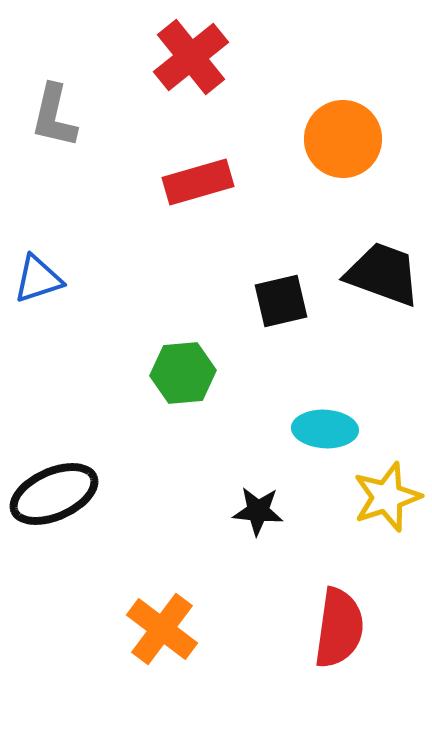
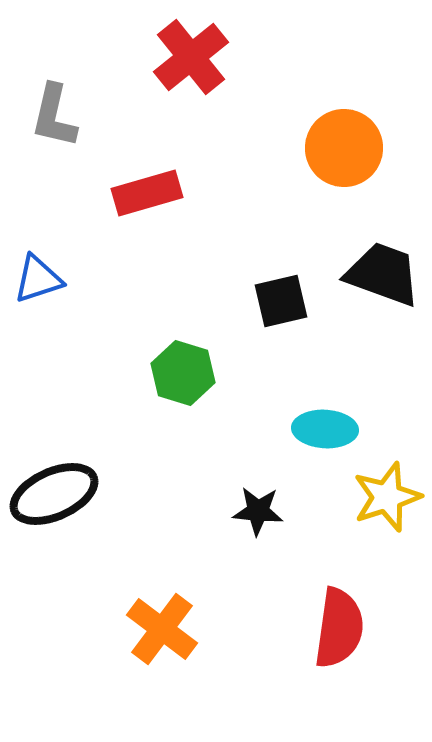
orange circle: moved 1 px right, 9 px down
red rectangle: moved 51 px left, 11 px down
green hexagon: rotated 22 degrees clockwise
